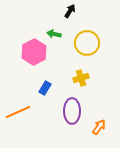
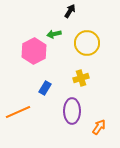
green arrow: rotated 24 degrees counterclockwise
pink hexagon: moved 1 px up
